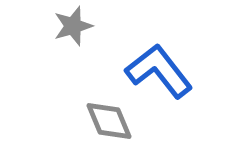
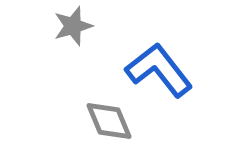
blue L-shape: moved 1 px up
